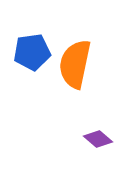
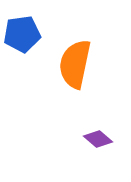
blue pentagon: moved 10 px left, 18 px up
